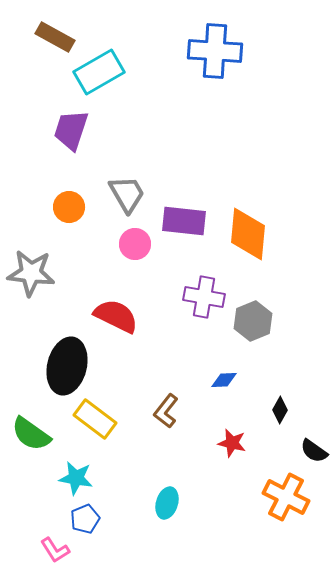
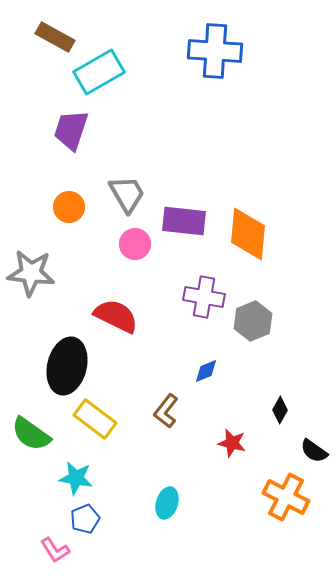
blue diamond: moved 18 px left, 9 px up; rotated 20 degrees counterclockwise
